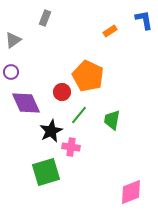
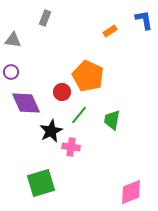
gray triangle: rotated 42 degrees clockwise
green square: moved 5 px left, 11 px down
